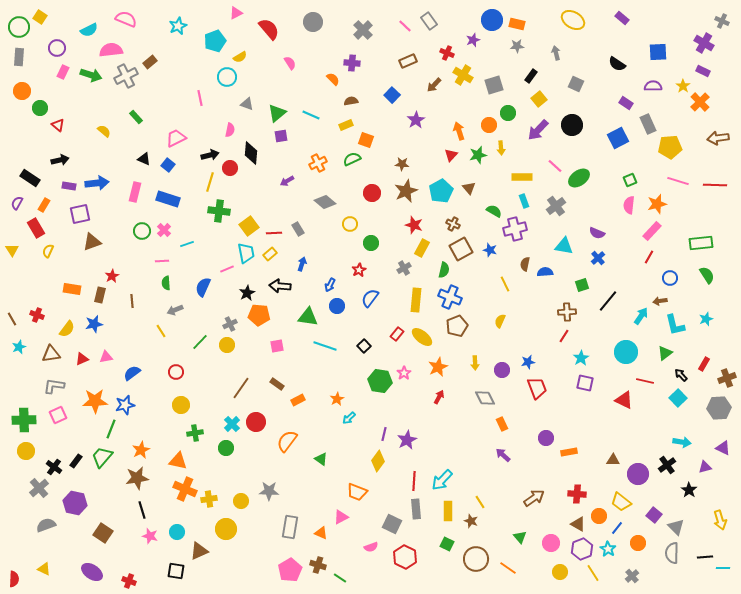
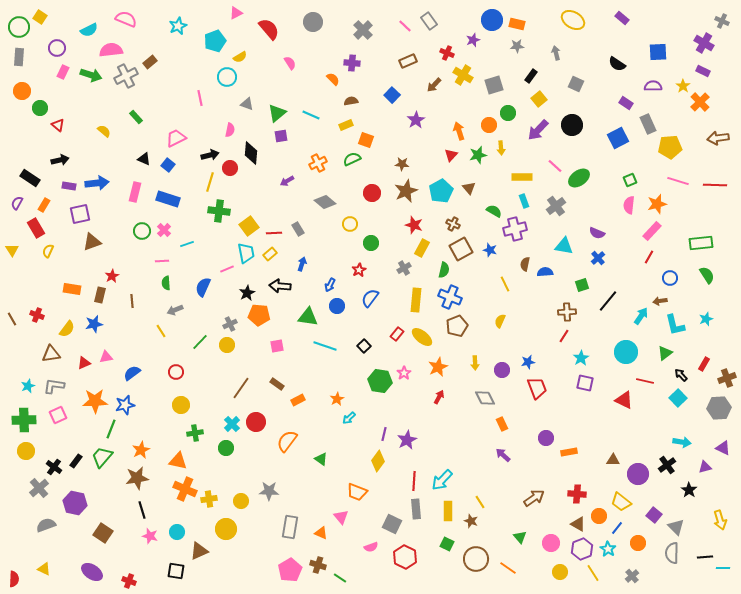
cyan star at (19, 347): moved 9 px right, 39 px down
red triangle at (82, 359): moved 2 px right, 4 px down
pink triangle at (341, 517): rotated 42 degrees counterclockwise
